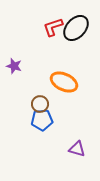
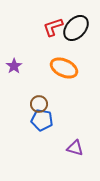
purple star: rotated 21 degrees clockwise
orange ellipse: moved 14 px up
brown circle: moved 1 px left
blue pentagon: rotated 15 degrees clockwise
purple triangle: moved 2 px left, 1 px up
